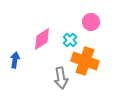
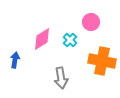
orange cross: moved 17 px right; rotated 8 degrees counterclockwise
